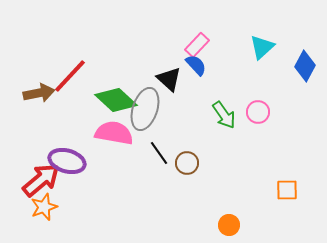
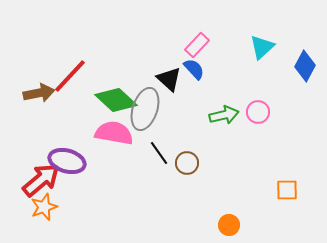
blue semicircle: moved 2 px left, 4 px down
green arrow: rotated 68 degrees counterclockwise
